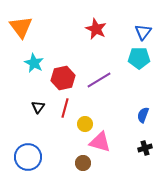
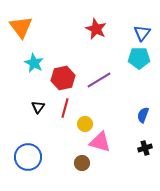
blue triangle: moved 1 px left, 1 px down
brown circle: moved 1 px left
